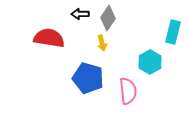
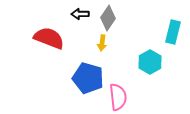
red semicircle: rotated 12 degrees clockwise
yellow arrow: rotated 21 degrees clockwise
pink semicircle: moved 10 px left, 6 px down
